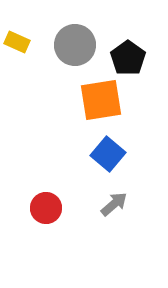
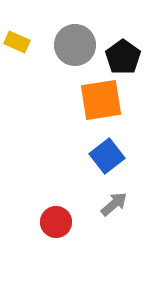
black pentagon: moved 5 px left, 1 px up
blue square: moved 1 px left, 2 px down; rotated 12 degrees clockwise
red circle: moved 10 px right, 14 px down
